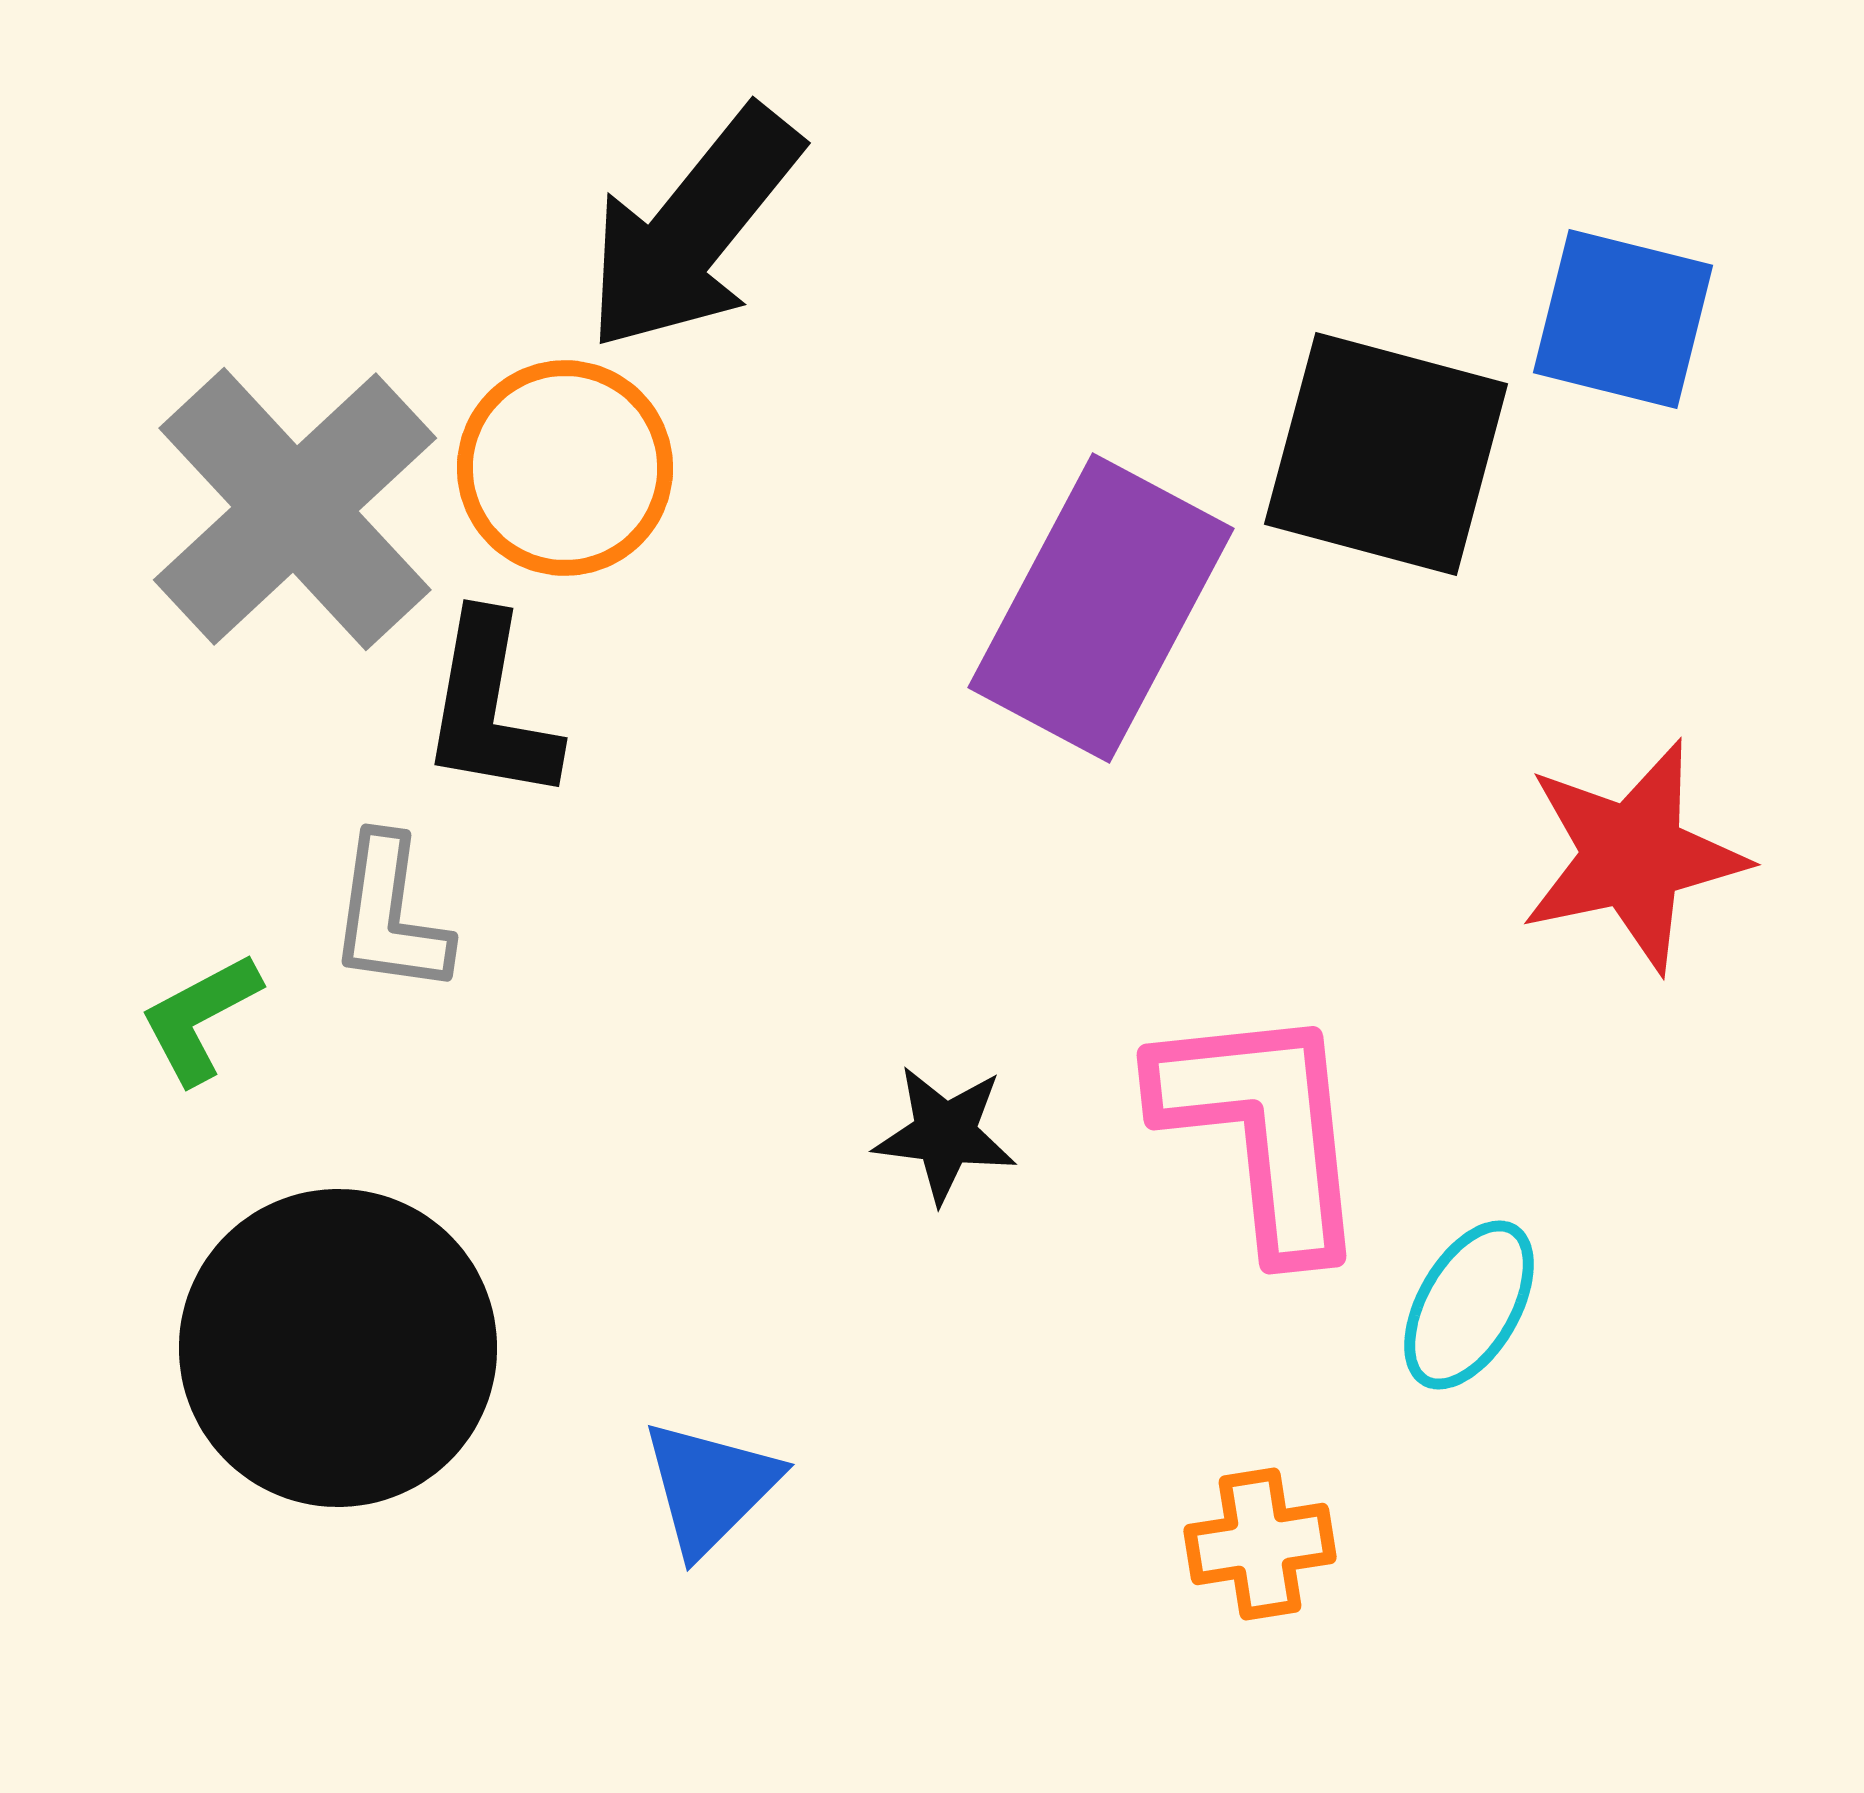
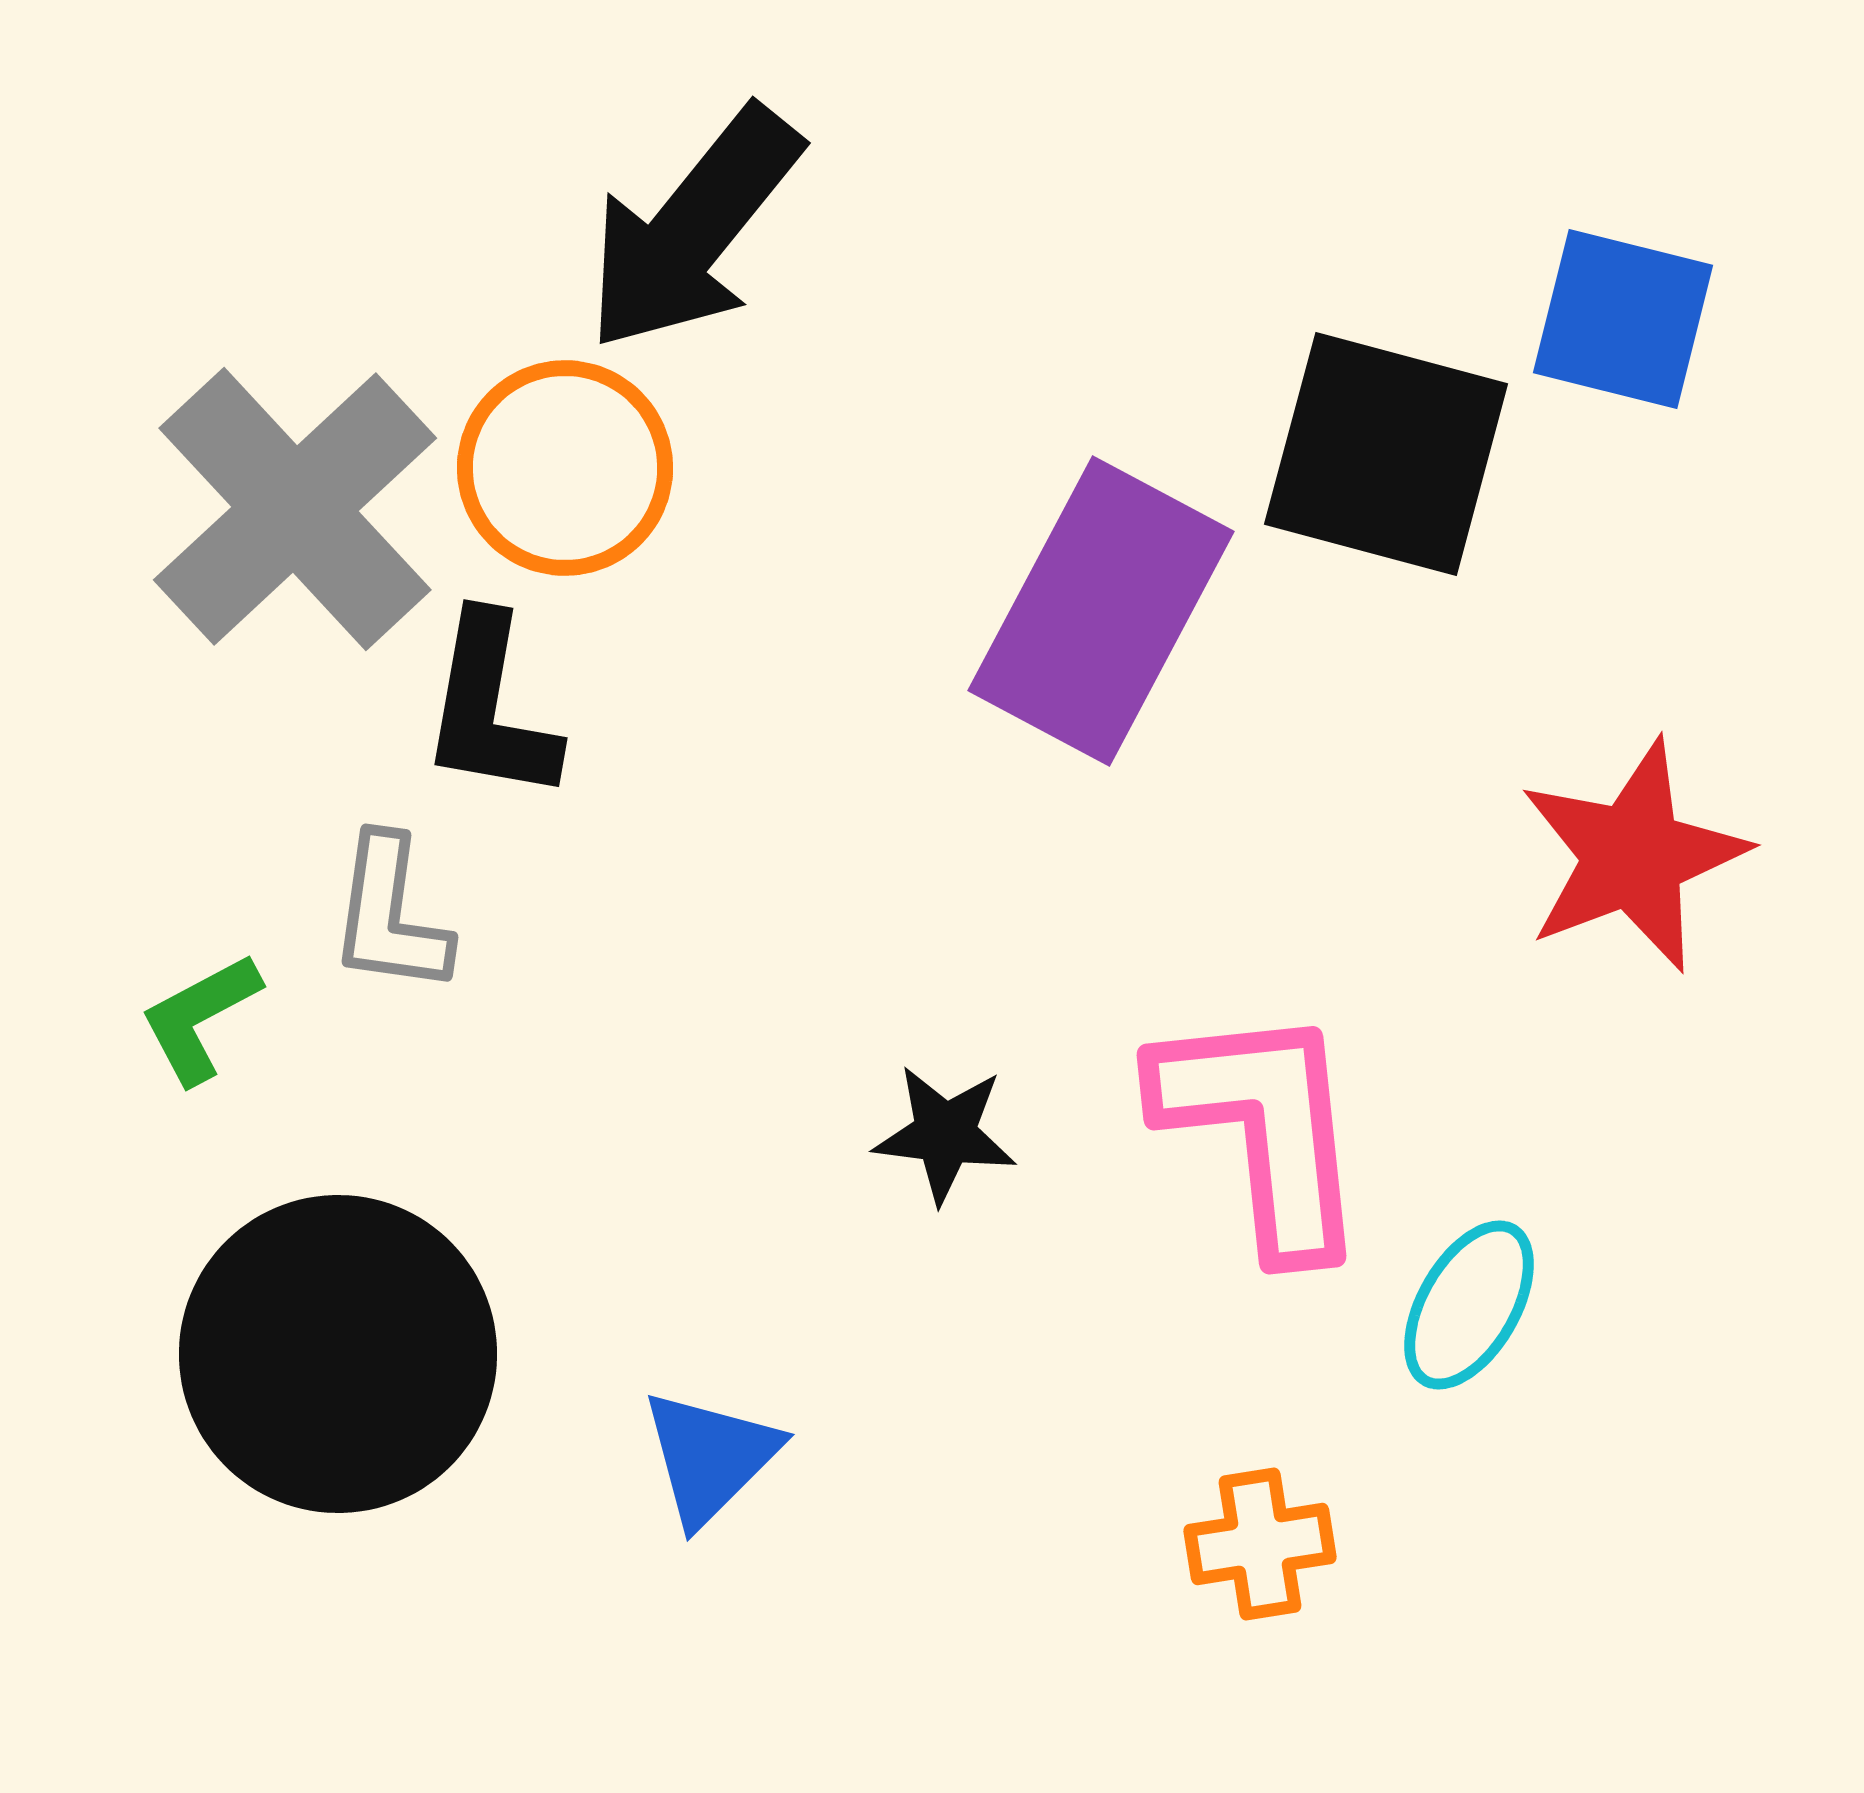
purple rectangle: moved 3 px down
red star: rotated 9 degrees counterclockwise
black circle: moved 6 px down
blue triangle: moved 30 px up
